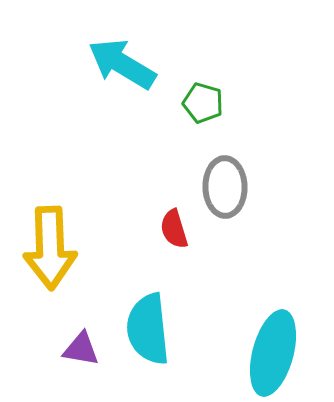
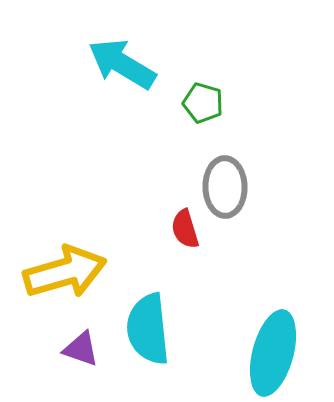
red semicircle: moved 11 px right
yellow arrow: moved 15 px right, 24 px down; rotated 104 degrees counterclockwise
purple triangle: rotated 9 degrees clockwise
